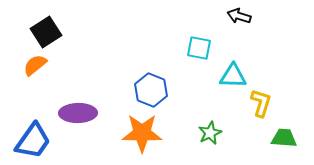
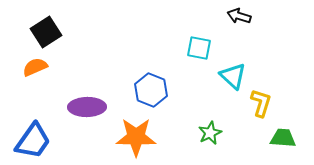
orange semicircle: moved 2 px down; rotated 15 degrees clockwise
cyan triangle: rotated 40 degrees clockwise
purple ellipse: moved 9 px right, 6 px up
orange star: moved 6 px left, 4 px down
green trapezoid: moved 1 px left
